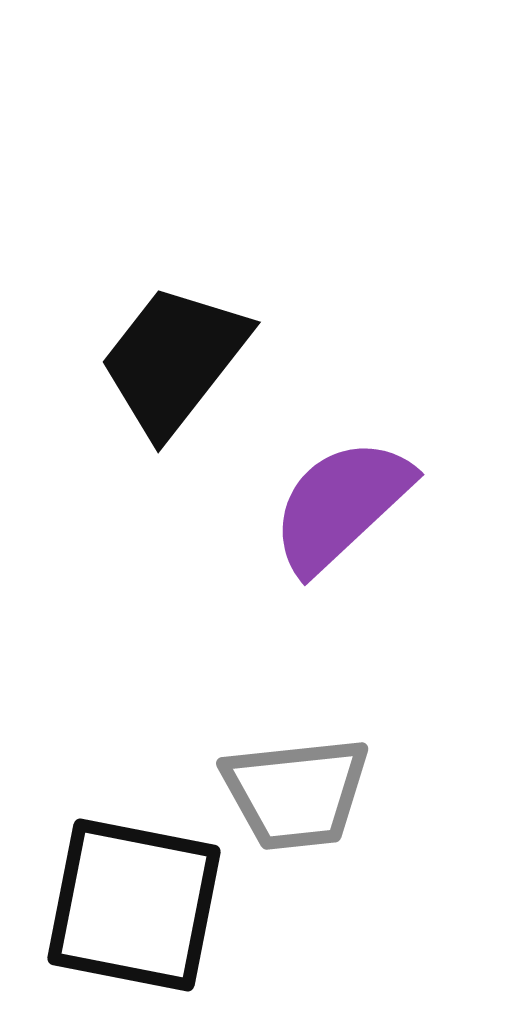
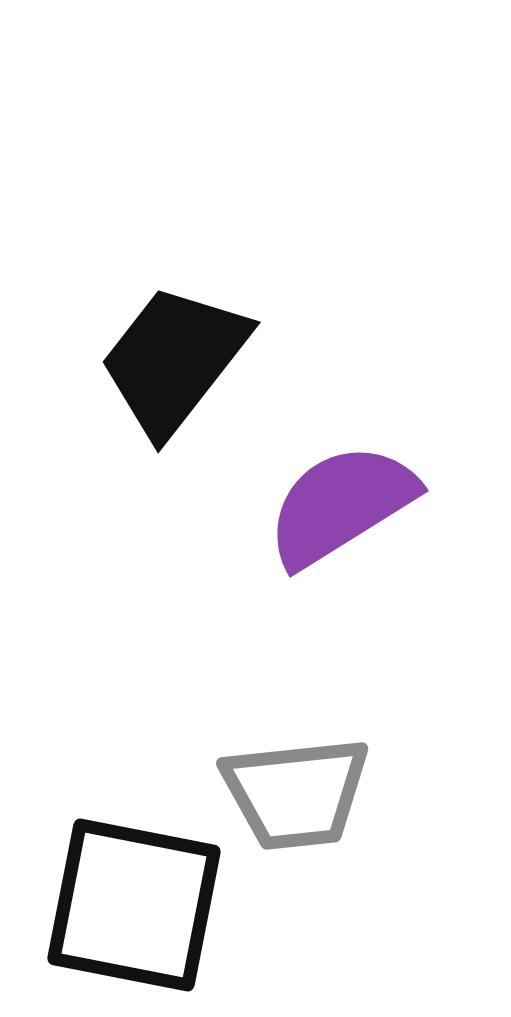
purple semicircle: rotated 11 degrees clockwise
